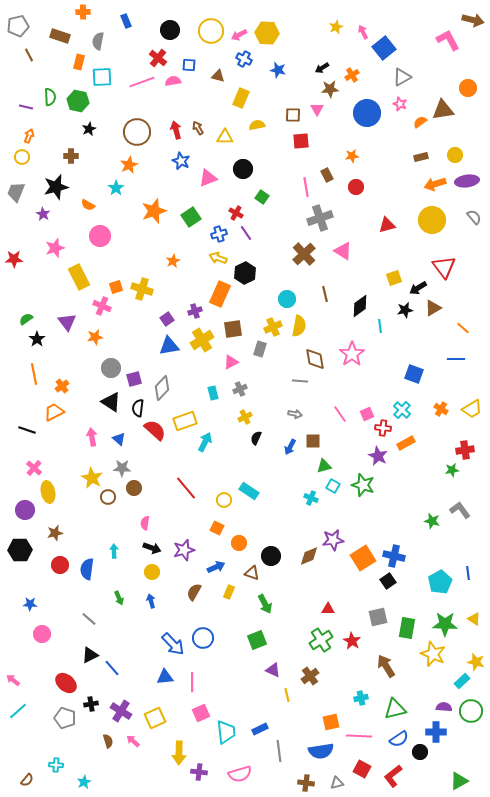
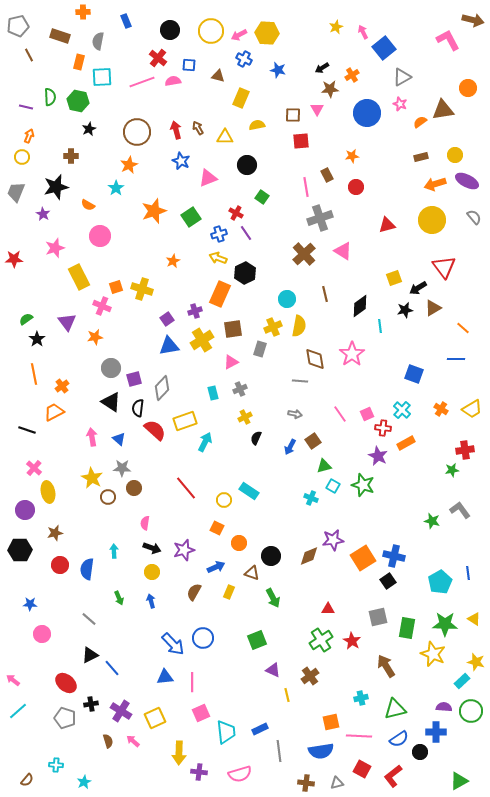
black circle at (243, 169): moved 4 px right, 4 px up
purple ellipse at (467, 181): rotated 35 degrees clockwise
brown square at (313, 441): rotated 35 degrees counterclockwise
green arrow at (265, 604): moved 8 px right, 6 px up
